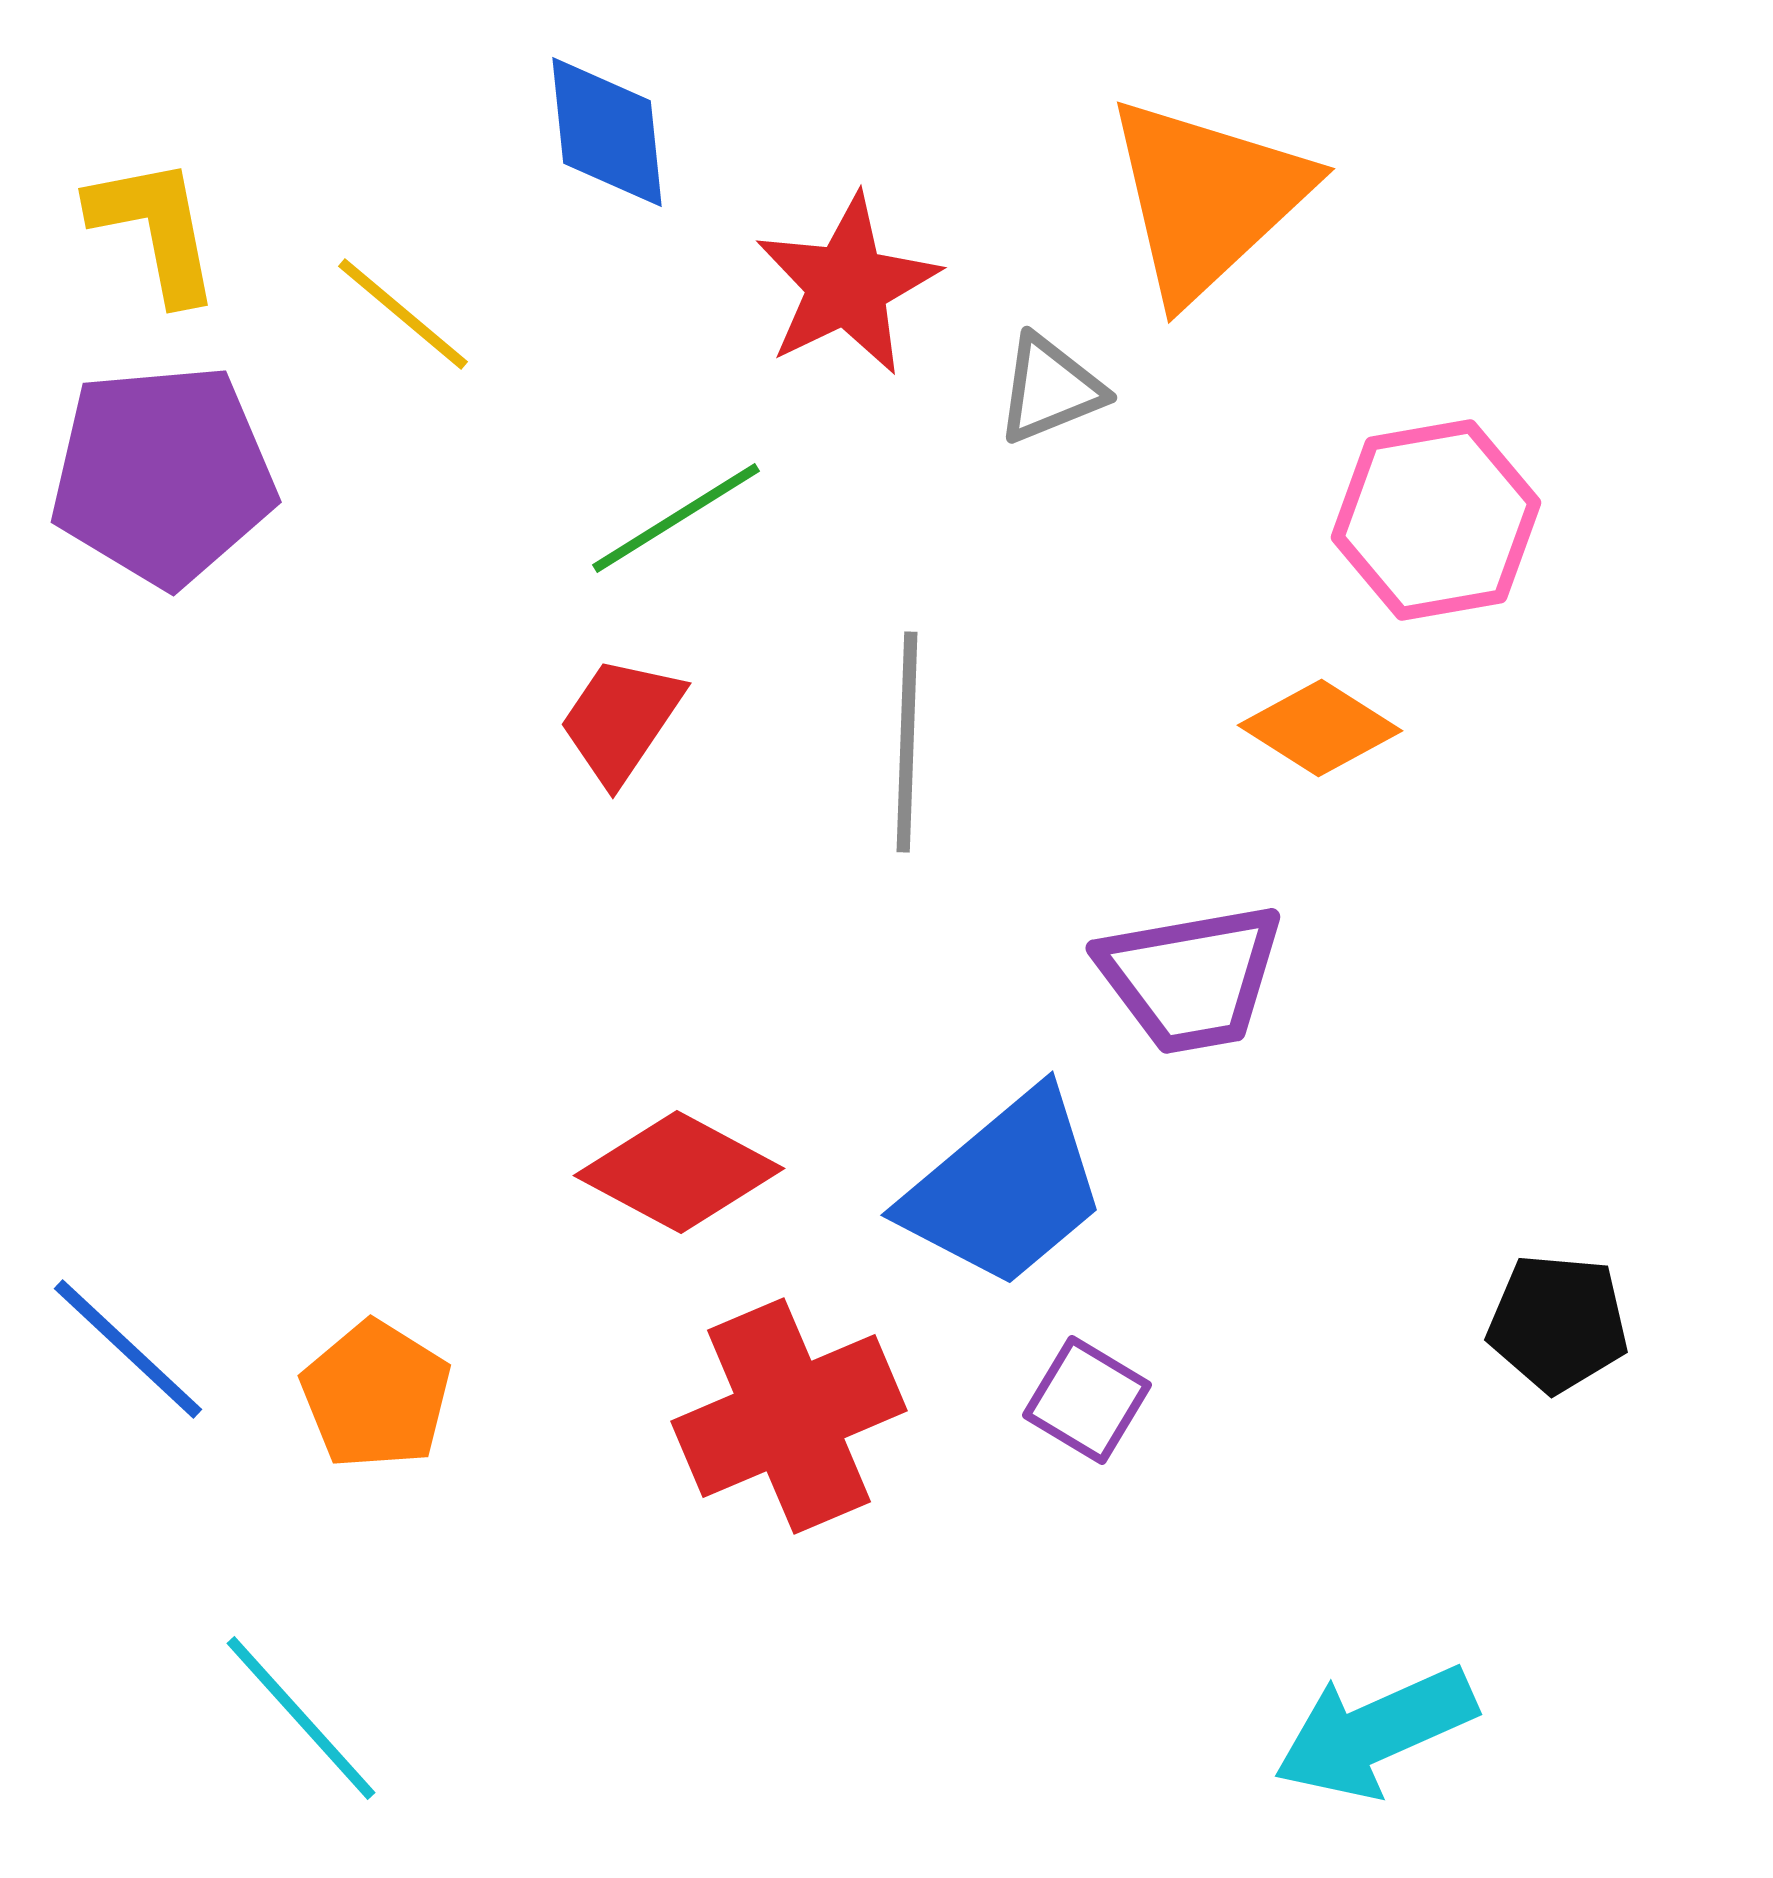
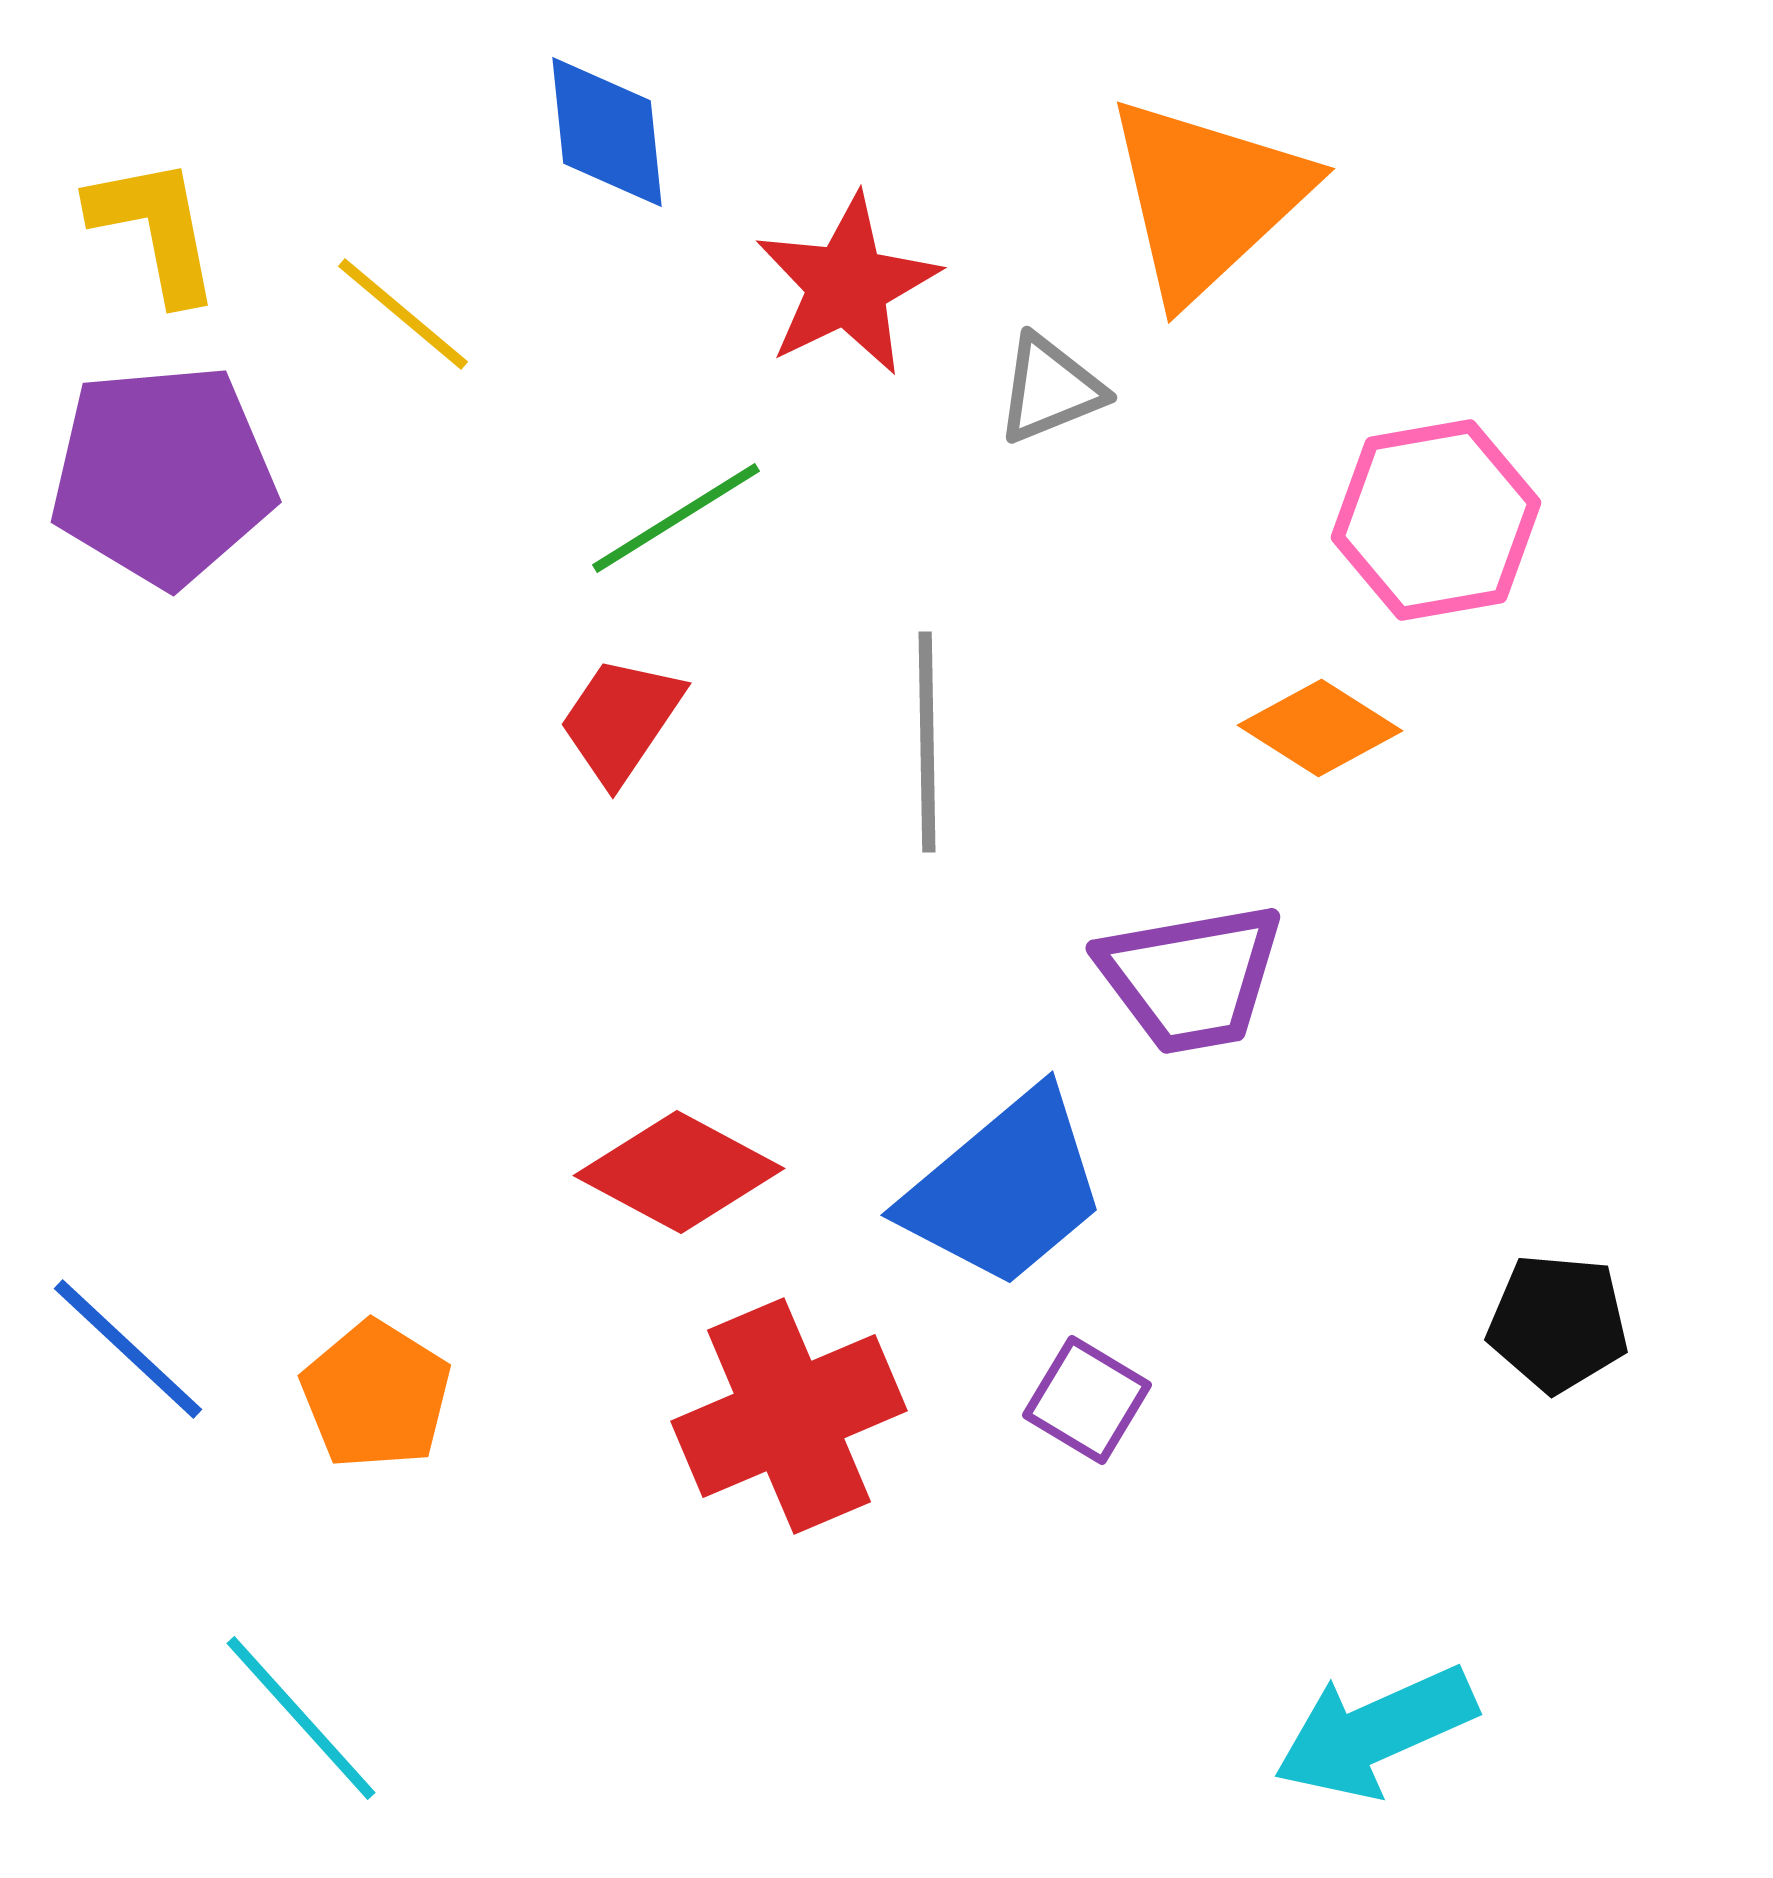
gray line: moved 20 px right; rotated 3 degrees counterclockwise
